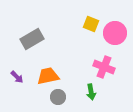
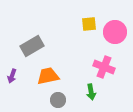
yellow square: moved 2 px left; rotated 28 degrees counterclockwise
pink circle: moved 1 px up
gray rectangle: moved 7 px down
purple arrow: moved 5 px left, 1 px up; rotated 64 degrees clockwise
gray circle: moved 3 px down
